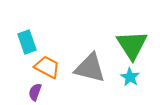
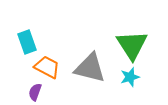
cyan star: rotated 24 degrees clockwise
